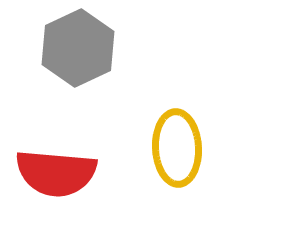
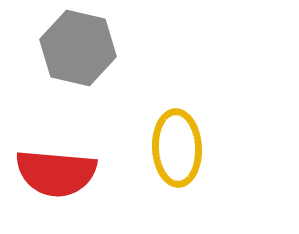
gray hexagon: rotated 22 degrees counterclockwise
